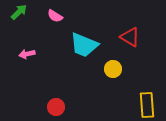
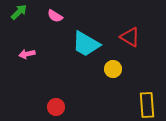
cyan trapezoid: moved 2 px right, 1 px up; rotated 8 degrees clockwise
